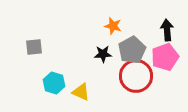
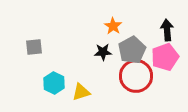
orange star: rotated 18 degrees clockwise
black star: moved 2 px up
cyan hexagon: rotated 10 degrees clockwise
yellow triangle: rotated 42 degrees counterclockwise
